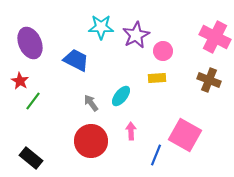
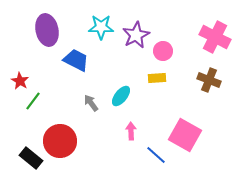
purple ellipse: moved 17 px right, 13 px up; rotated 12 degrees clockwise
red circle: moved 31 px left
blue line: rotated 70 degrees counterclockwise
